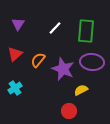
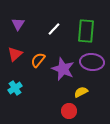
white line: moved 1 px left, 1 px down
yellow semicircle: moved 2 px down
